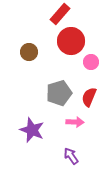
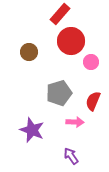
red semicircle: moved 4 px right, 4 px down
